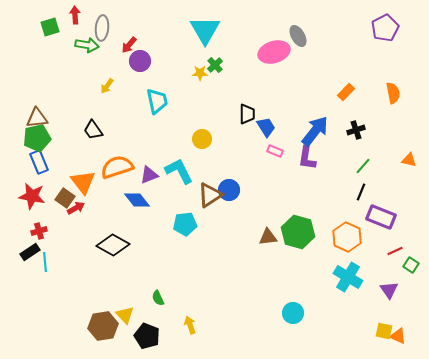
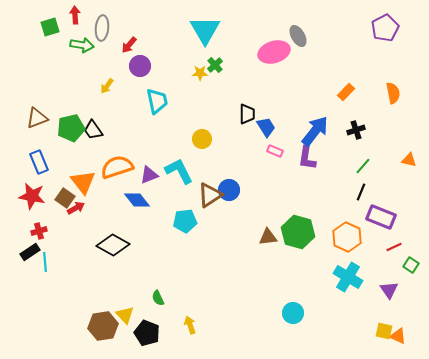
green arrow at (87, 45): moved 5 px left
purple circle at (140, 61): moved 5 px down
brown triangle at (37, 118): rotated 15 degrees counterclockwise
green pentagon at (37, 138): moved 34 px right, 10 px up
cyan pentagon at (185, 224): moved 3 px up
red line at (395, 251): moved 1 px left, 4 px up
black pentagon at (147, 336): moved 3 px up
